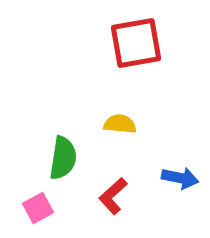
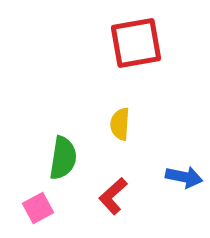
yellow semicircle: rotated 92 degrees counterclockwise
blue arrow: moved 4 px right, 1 px up
